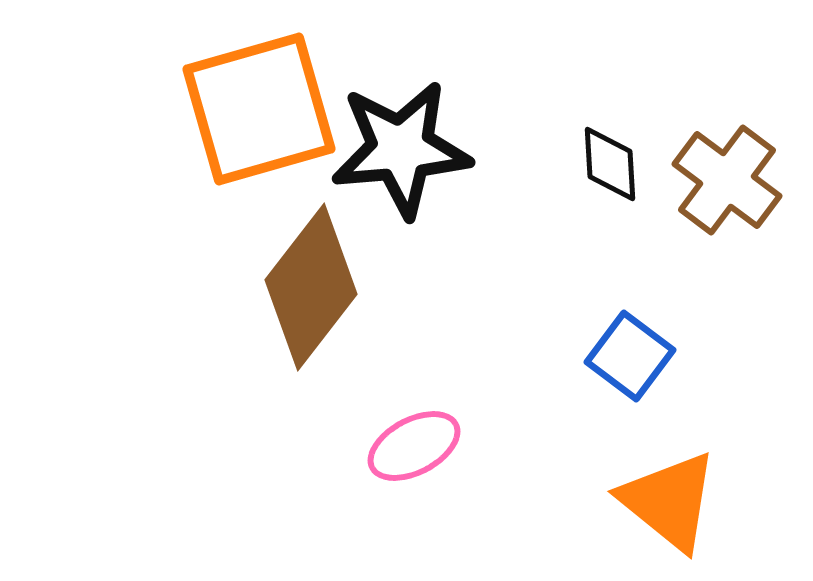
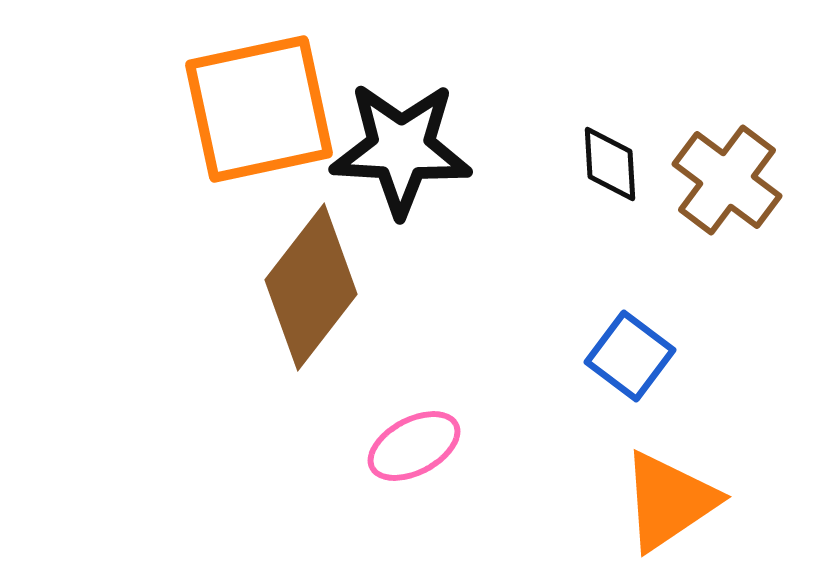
orange square: rotated 4 degrees clockwise
black star: rotated 8 degrees clockwise
orange triangle: rotated 47 degrees clockwise
